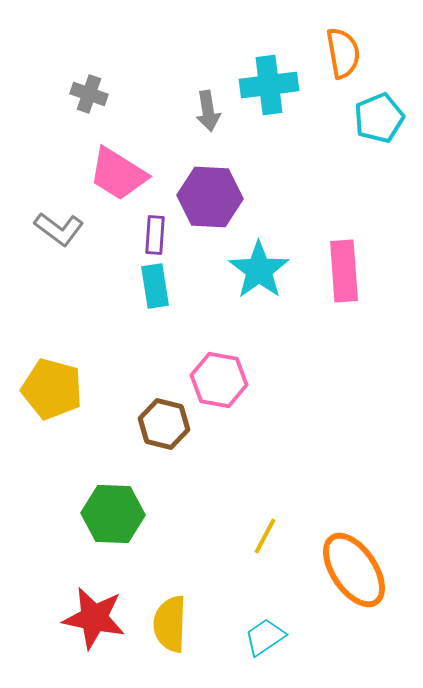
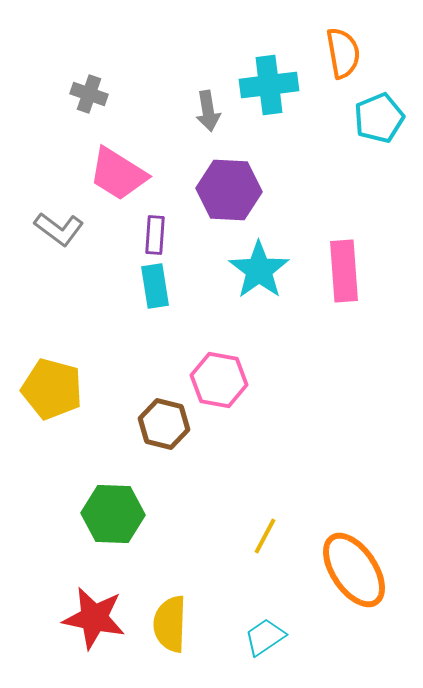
purple hexagon: moved 19 px right, 7 px up
